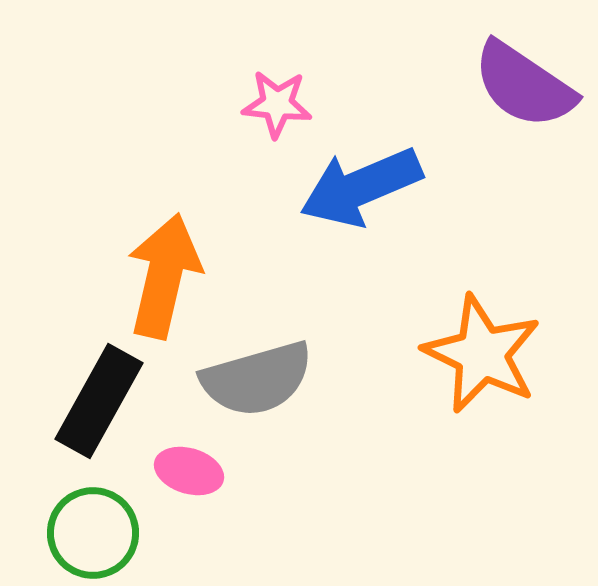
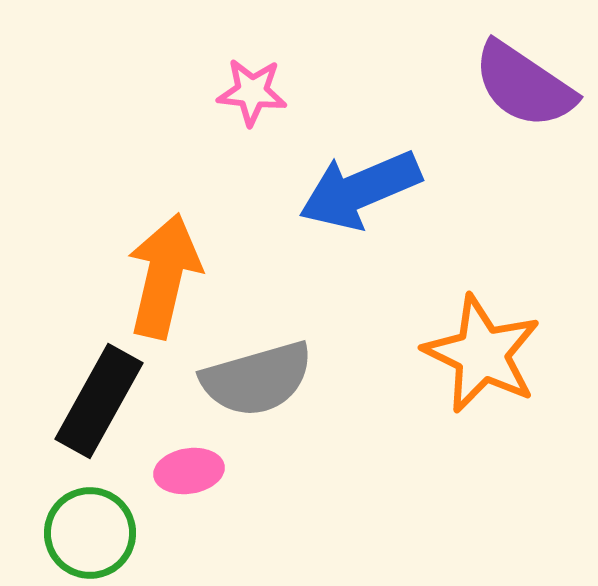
pink star: moved 25 px left, 12 px up
blue arrow: moved 1 px left, 3 px down
pink ellipse: rotated 26 degrees counterclockwise
green circle: moved 3 px left
